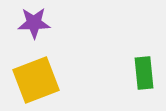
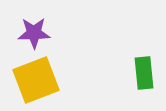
purple star: moved 10 px down
